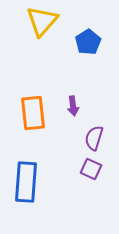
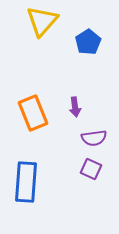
purple arrow: moved 2 px right, 1 px down
orange rectangle: rotated 16 degrees counterclockwise
purple semicircle: rotated 115 degrees counterclockwise
